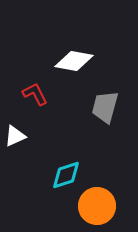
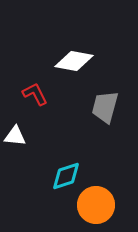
white triangle: rotated 30 degrees clockwise
cyan diamond: moved 1 px down
orange circle: moved 1 px left, 1 px up
